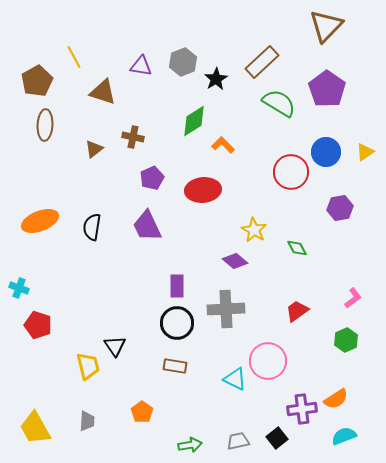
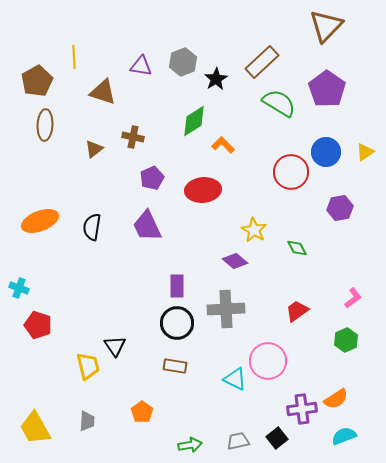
yellow line at (74, 57): rotated 25 degrees clockwise
